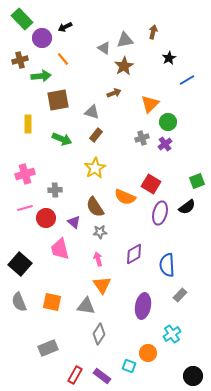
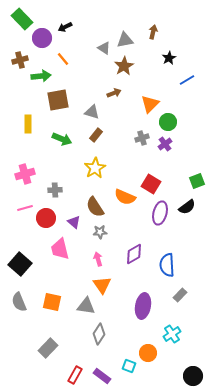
gray rectangle at (48, 348): rotated 24 degrees counterclockwise
